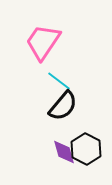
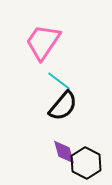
black hexagon: moved 14 px down
